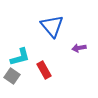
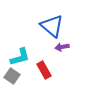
blue triangle: rotated 10 degrees counterclockwise
purple arrow: moved 17 px left, 1 px up
